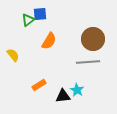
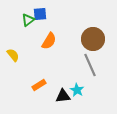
gray line: moved 2 px right, 3 px down; rotated 70 degrees clockwise
